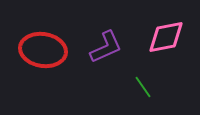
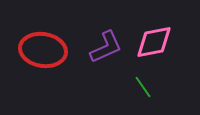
pink diamond: moved 12 px left, 5 px down
